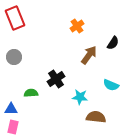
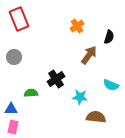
red rectangle: moved 4 px right, 1 px down
black semicircle: moved 4 px left, 6 px up; rotated 16 degrees counterclockwise
